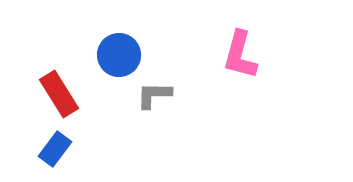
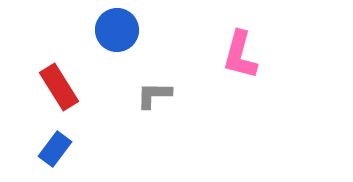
blue circle: moved 2 px left, 25 px up
red rectangle: moved 7 px up
